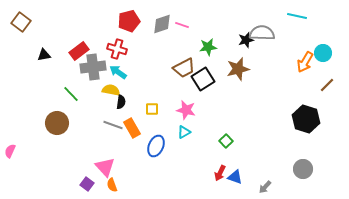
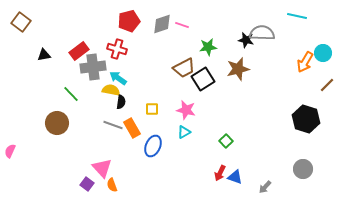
black star: rotated 28 degrees clockwise
cyan arrow: moved 6 px down
blue ellipse: moved 3 px left
pink triangle: moved 3 px left, 1 px down
